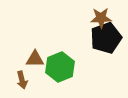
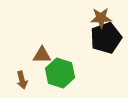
brown triangle: moved 7 px right, 4 px up
green hexagon: moved 6 px down; rotated 20 degrees counterclockwise
